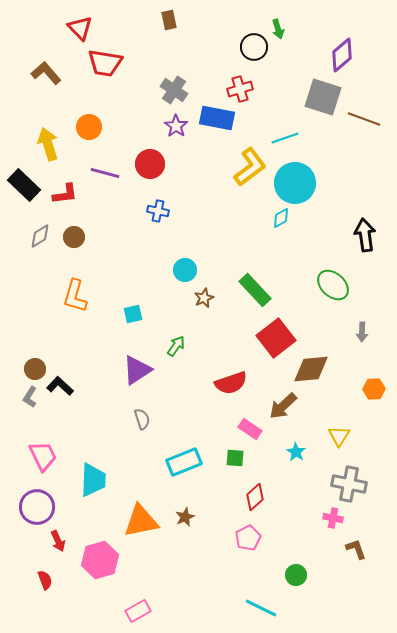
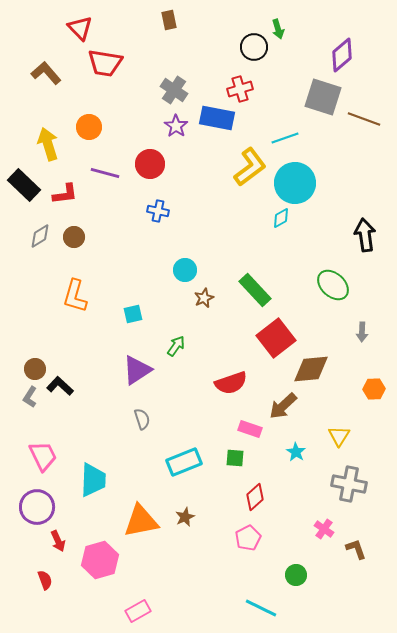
pink rectangle at (250, 429): rotated 15 degrees counterclockwise
pink cross at (333, 518): moved 9 px left, 11 px down; rotated 24 degrees clockwise
